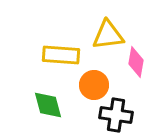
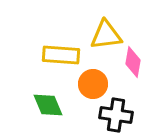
yellow triangle: moved 2 px left
pink diamond: moved 3 px left
orange circle: moved 1 px left, 1 px up
green diamond: rotated 8 degrees counterclockwise
